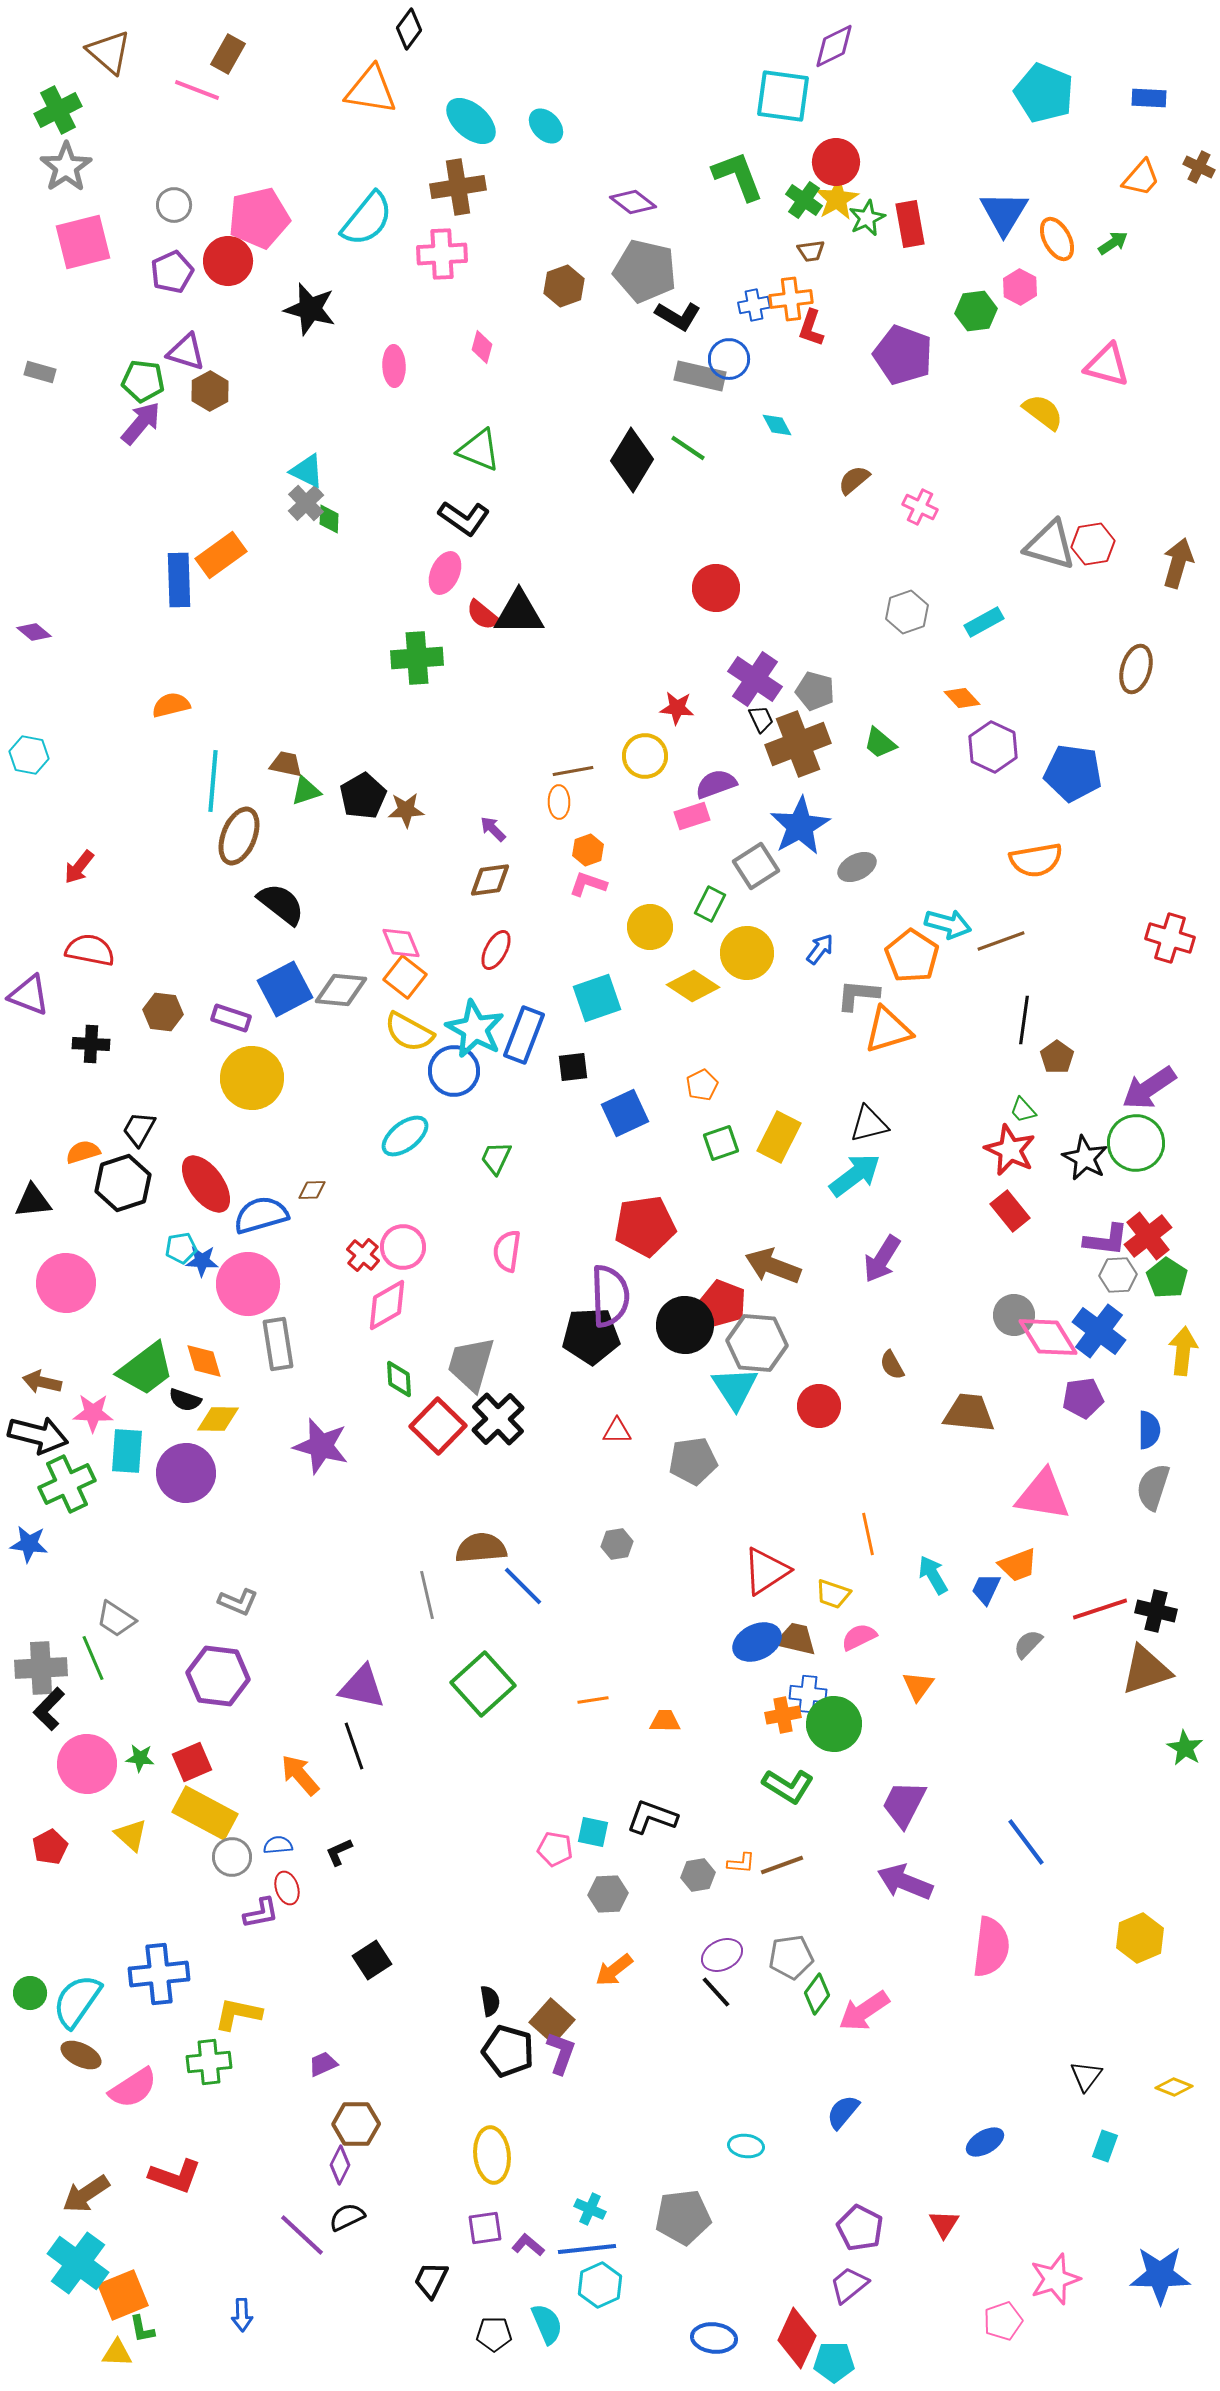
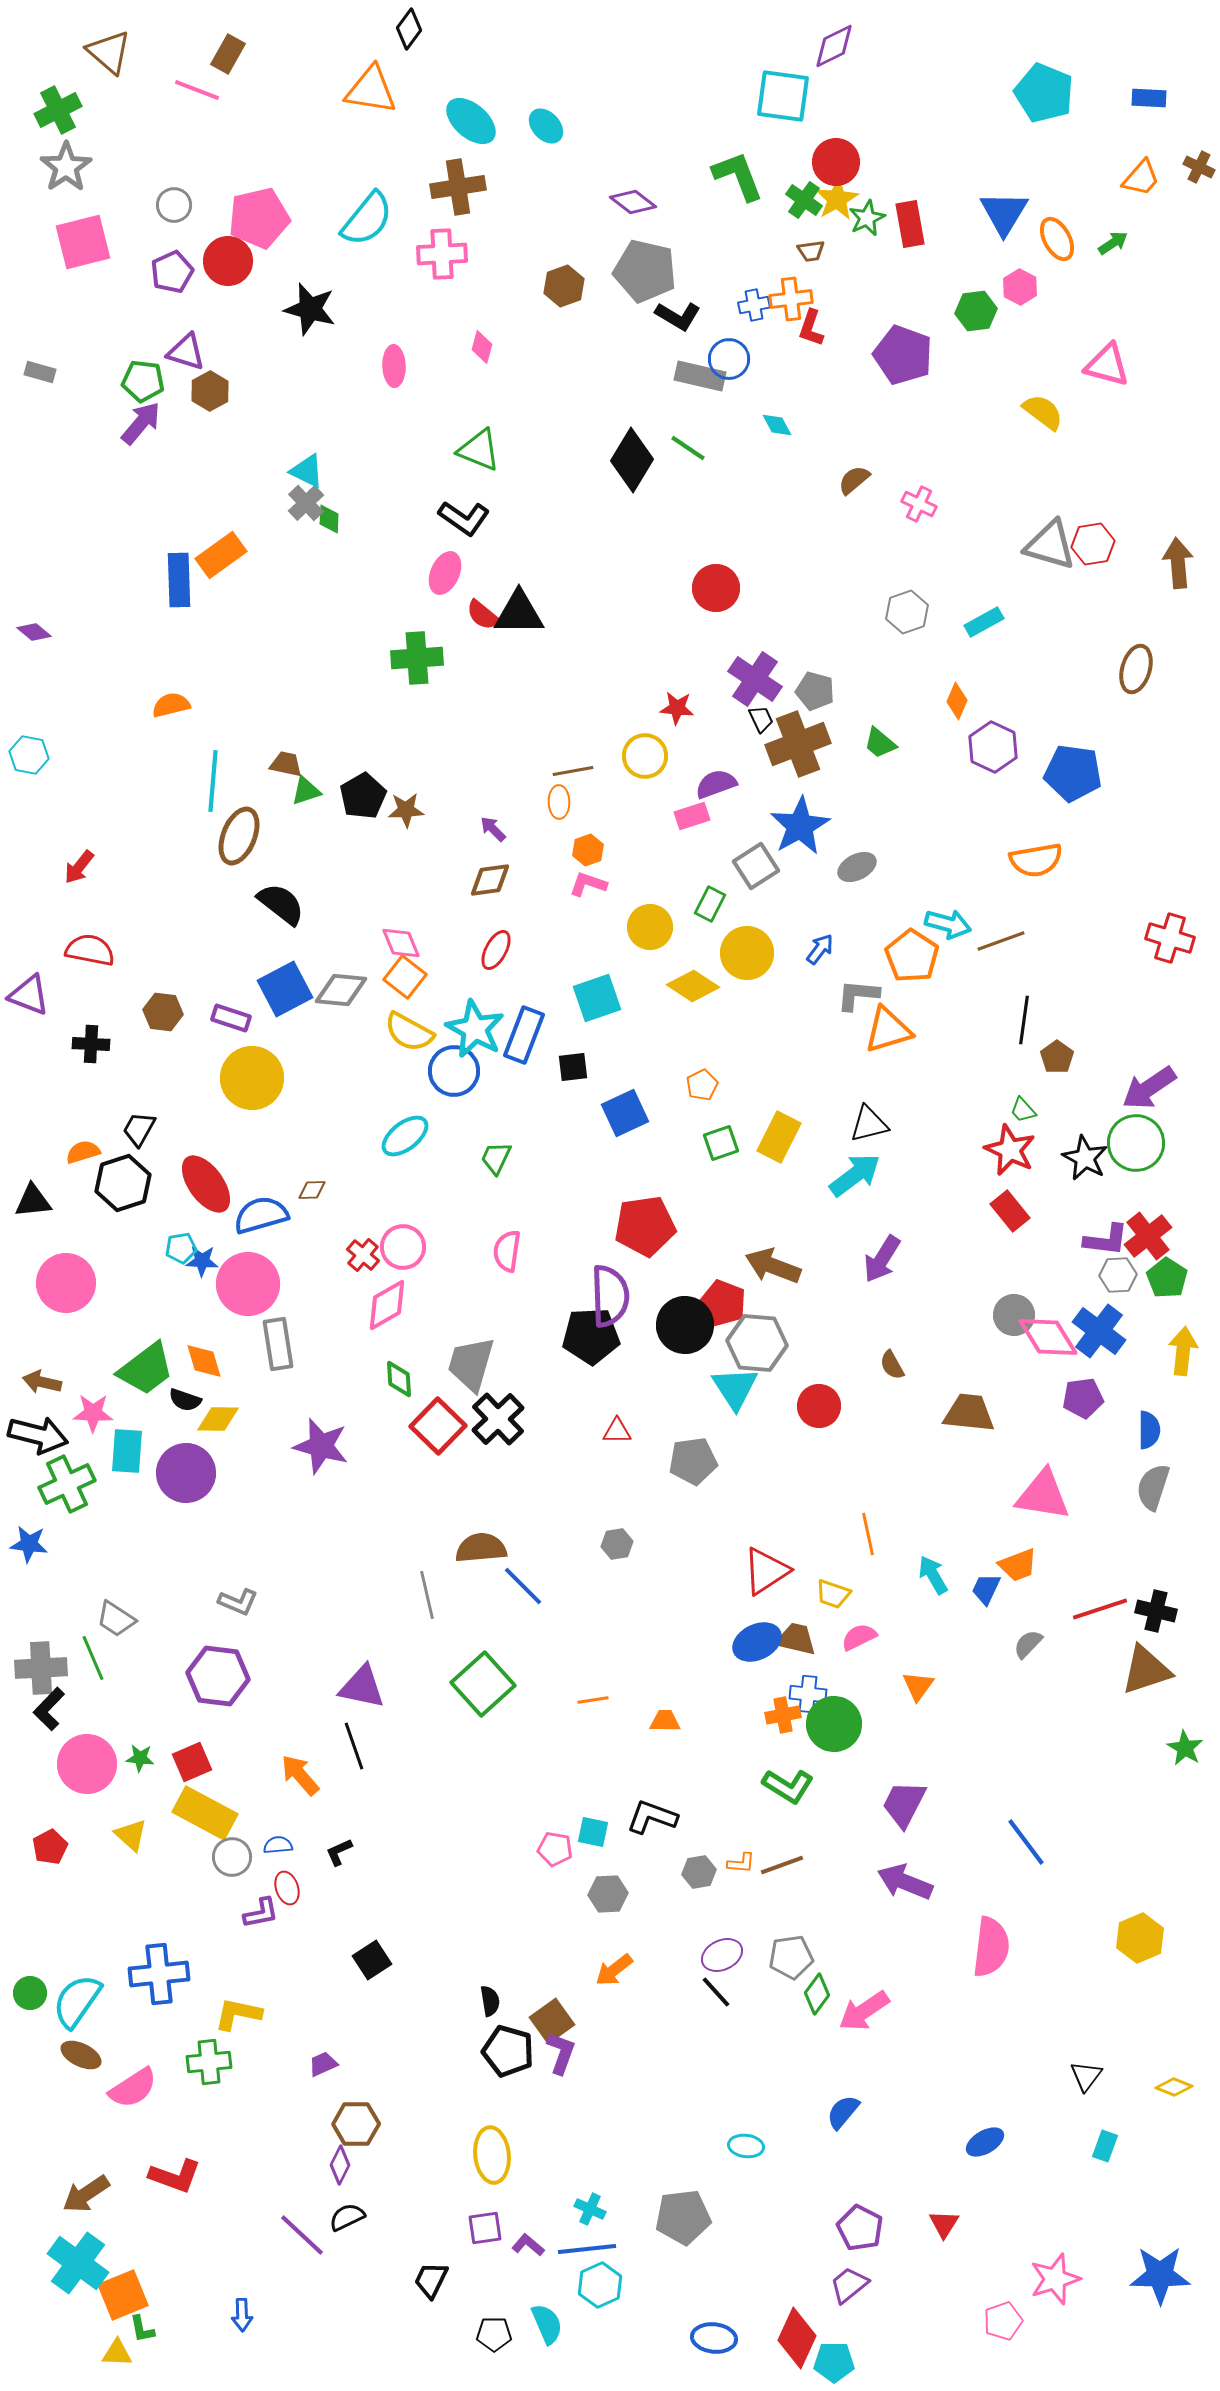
pink cross at (920, 507): moved 1 px left, 3 px up
brown arrow at (1178, 563): rotated 21 degrees counterclockwise
orange diamond at (962, 698): moved 5 px left, 3 px down; rotated 66 degrees clockwise
gray hexagon at (698, 1875): moved 1 px right, 3 px up
brown square at (552, 2021): rotated 12 degrees clockwise
